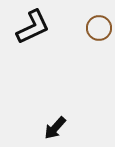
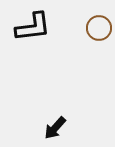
black L-shape: rotated 18 degrees clockwise
